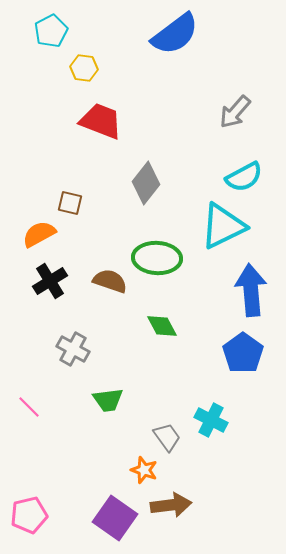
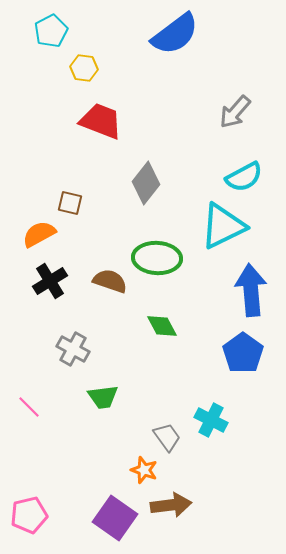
green trapezoid: moved 5 px left, 3 px up
